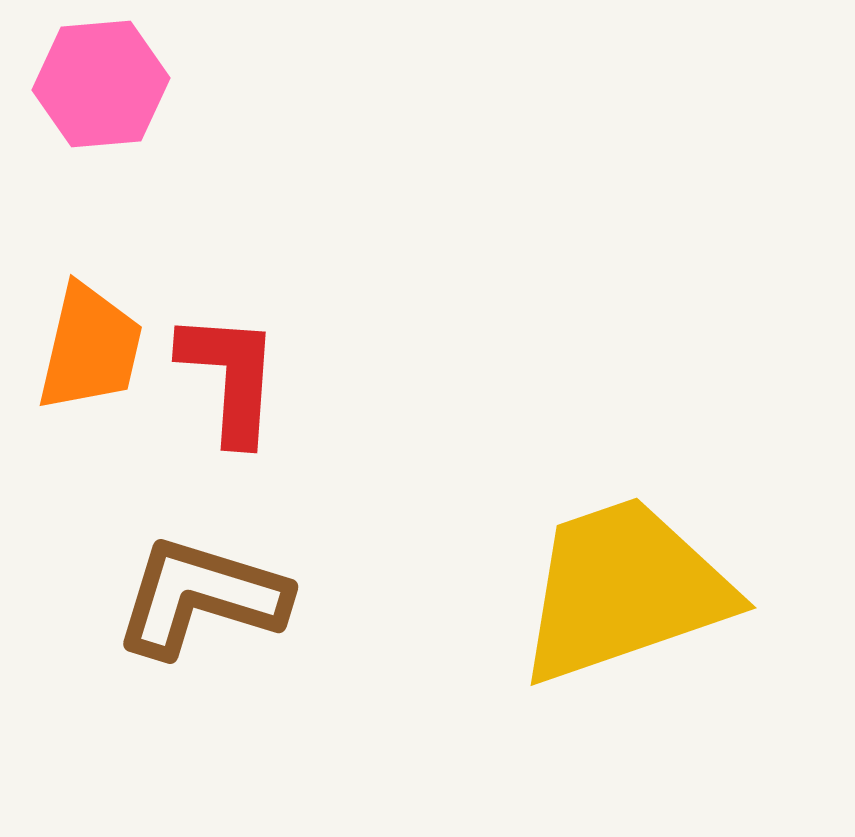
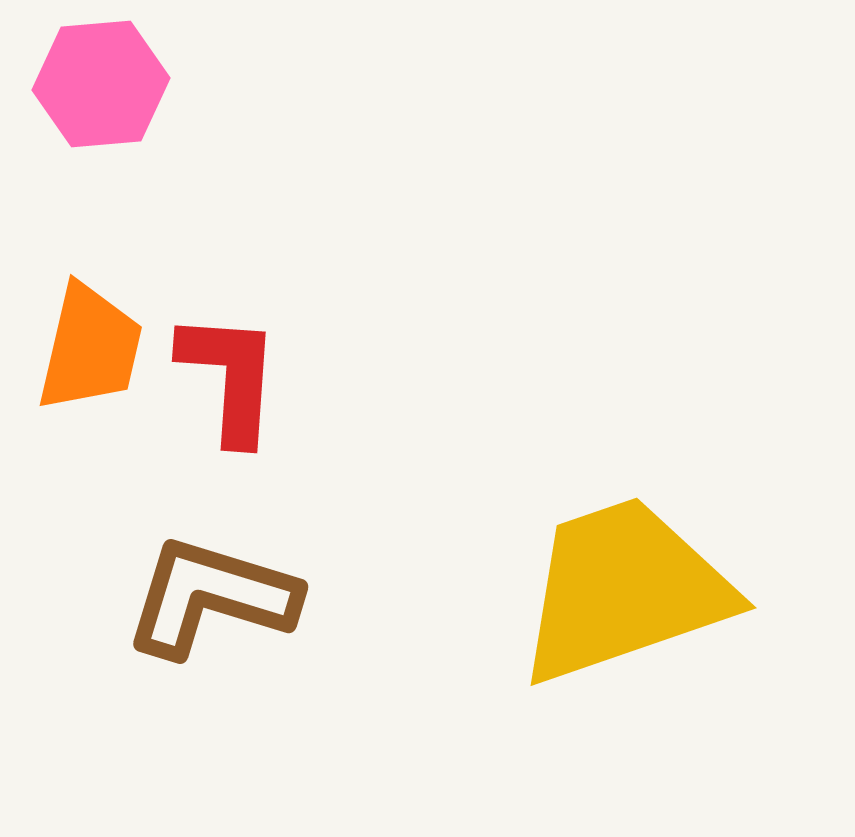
brown L-shape: moved 10 px right
